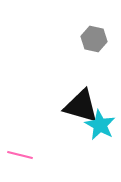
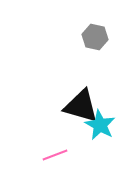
gray hexagon: moved 1 px right, 2 px up
pink line: moved 35 px right; rotated 35 degrees counterclockwise
